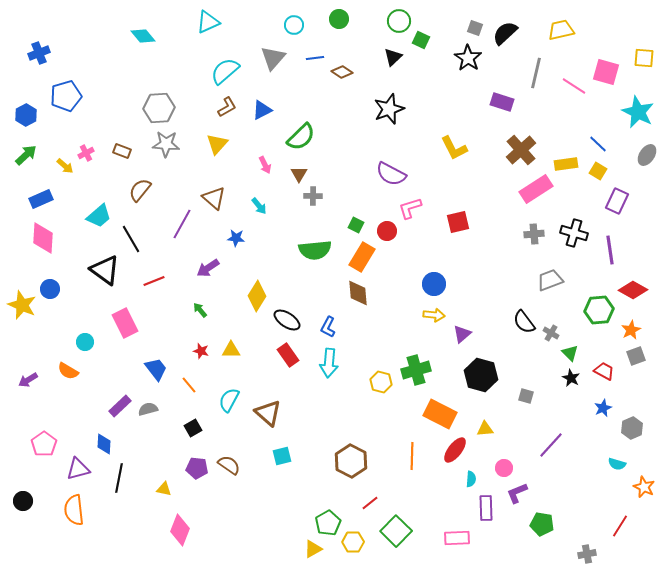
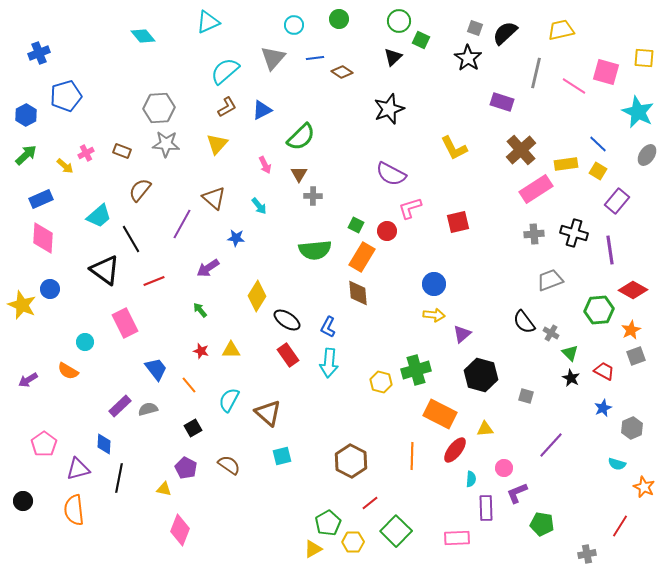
purple rectangle at (617, 201): rotated 15 degrees clockwise
purple pentagon at (197, 468): moved 11 px left; rotated 20 degrees clockwise
